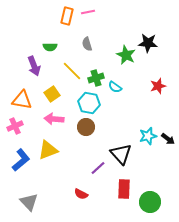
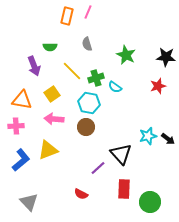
pink line: rotated 56 degrees counterclockwise
black star: moved 18 px right, 14 px down
pink cross: moved 1 px right; rotated 21 degrees clockwise
